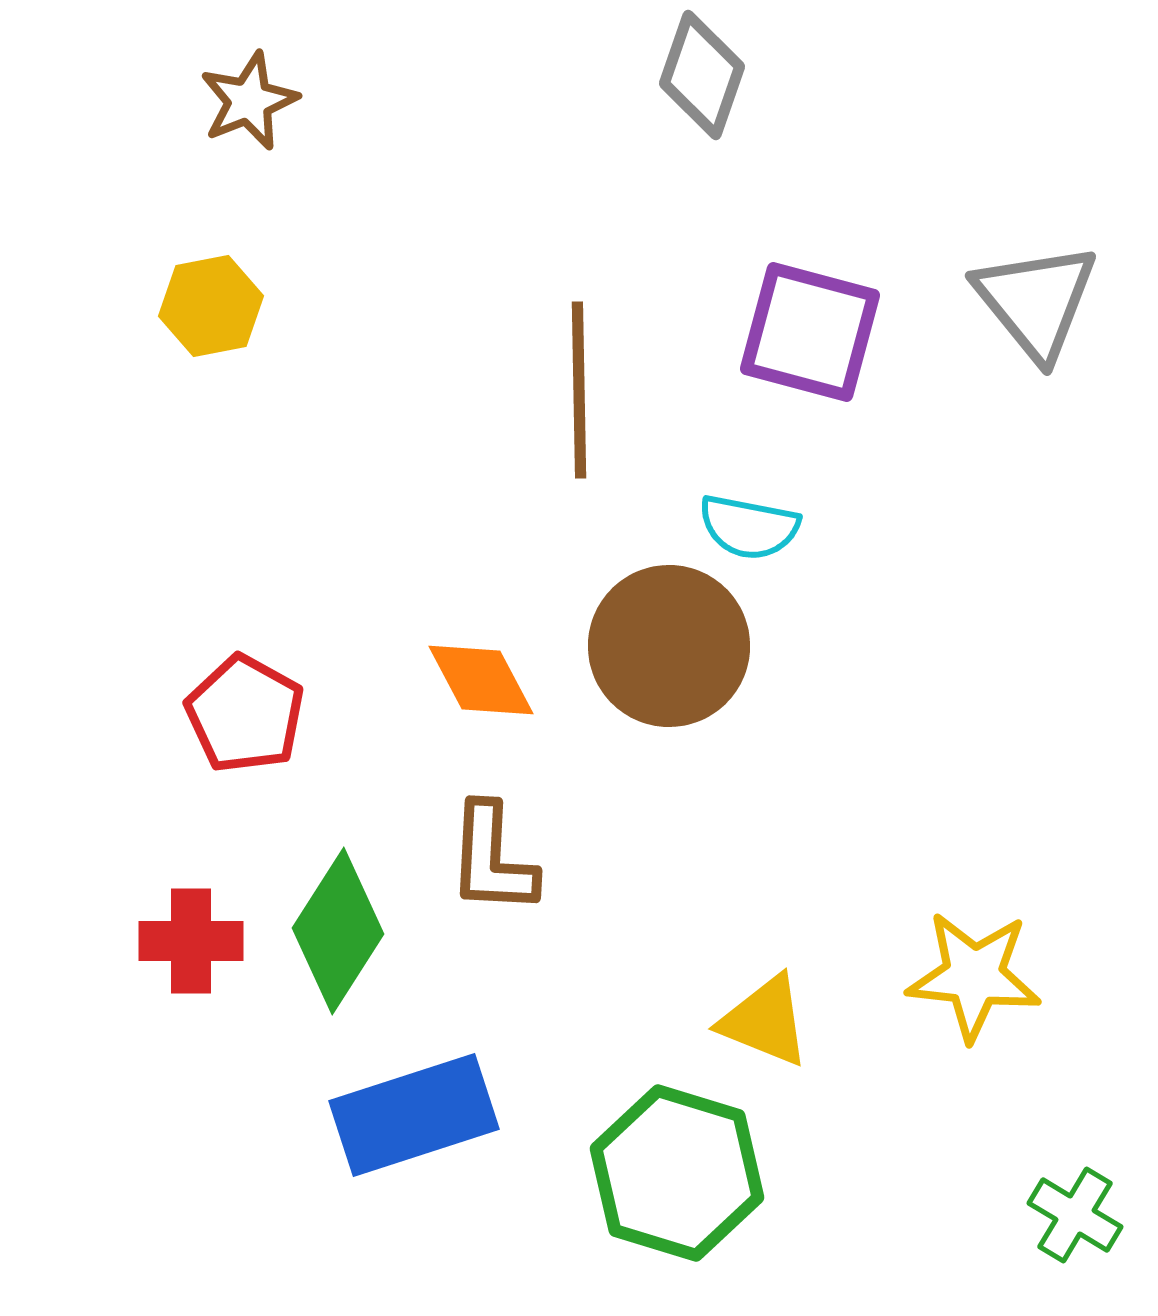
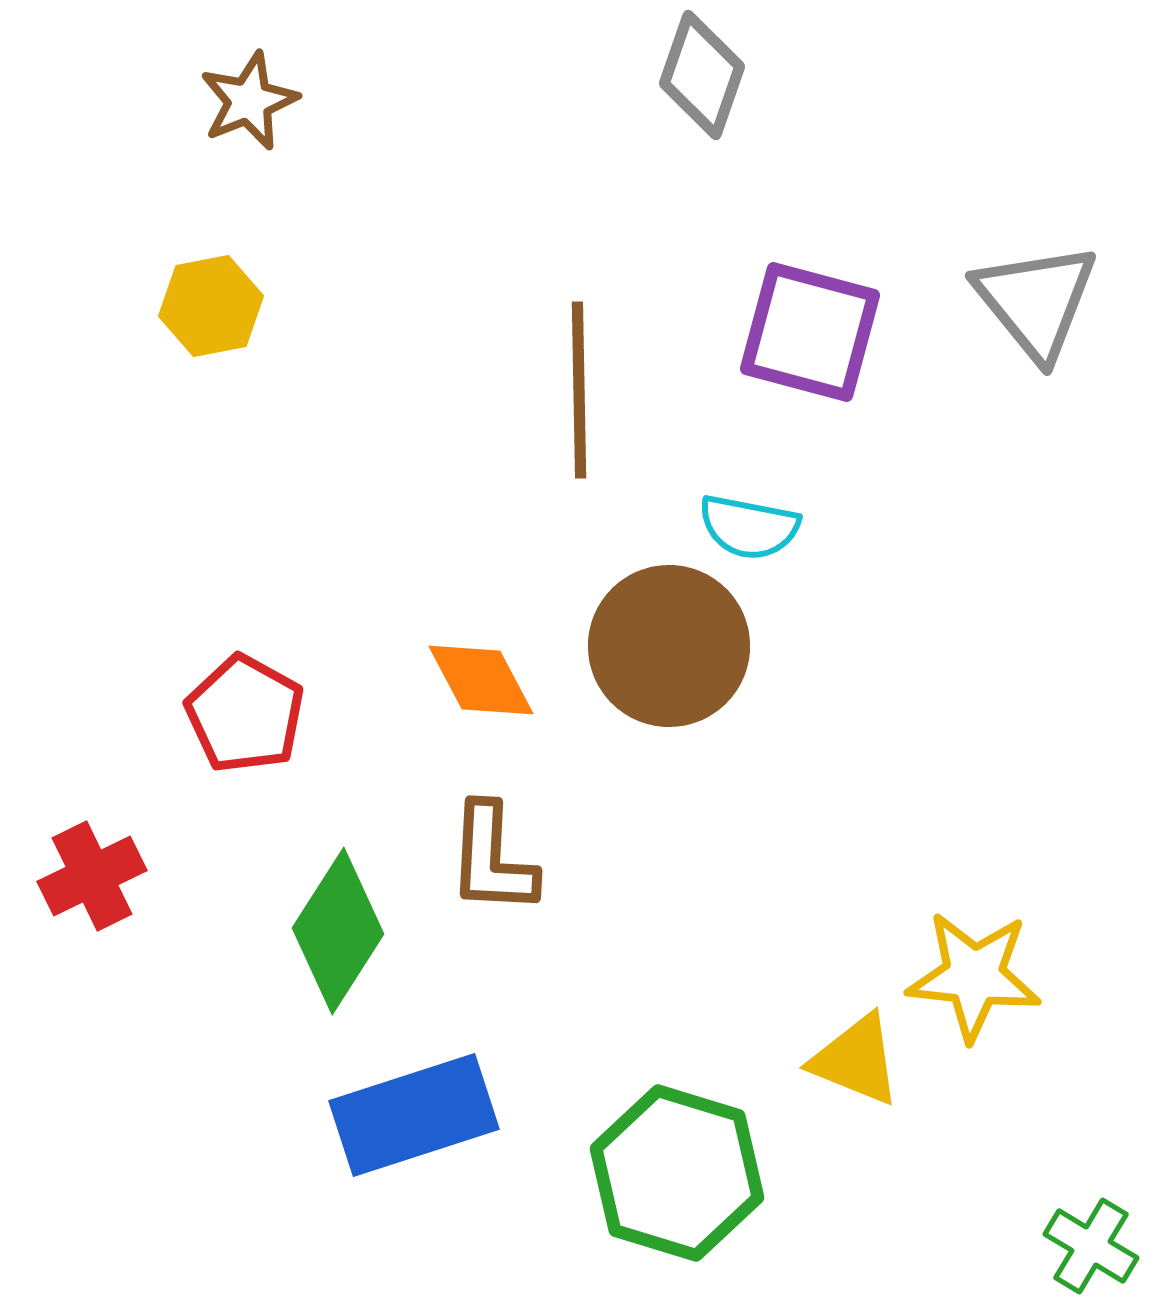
red cross: moved 99 px left, 65 px up; rotated 26 degrees counterclockwise
yellow triangle: moved 91 px right, 39 px down
green cross: moved 16 px right, 31 px down
